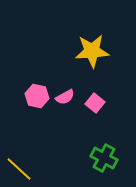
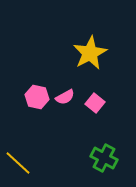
yellow star: moved 2 px left, 2 px down; rotated 24 degrees counterclockwise
pink hexagon: moved 1 px down
yellow line: moved 1 px left, 6 px up
